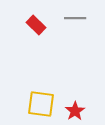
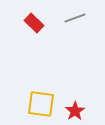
gray line: rotated 20 degrees counterclockwise
red rectangle: moved 2 px left, 2 px up
